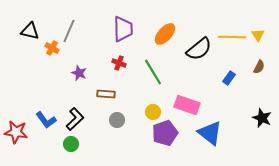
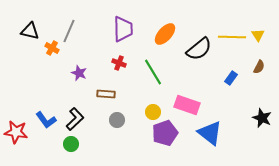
blue rectangle: moved 2 px right
